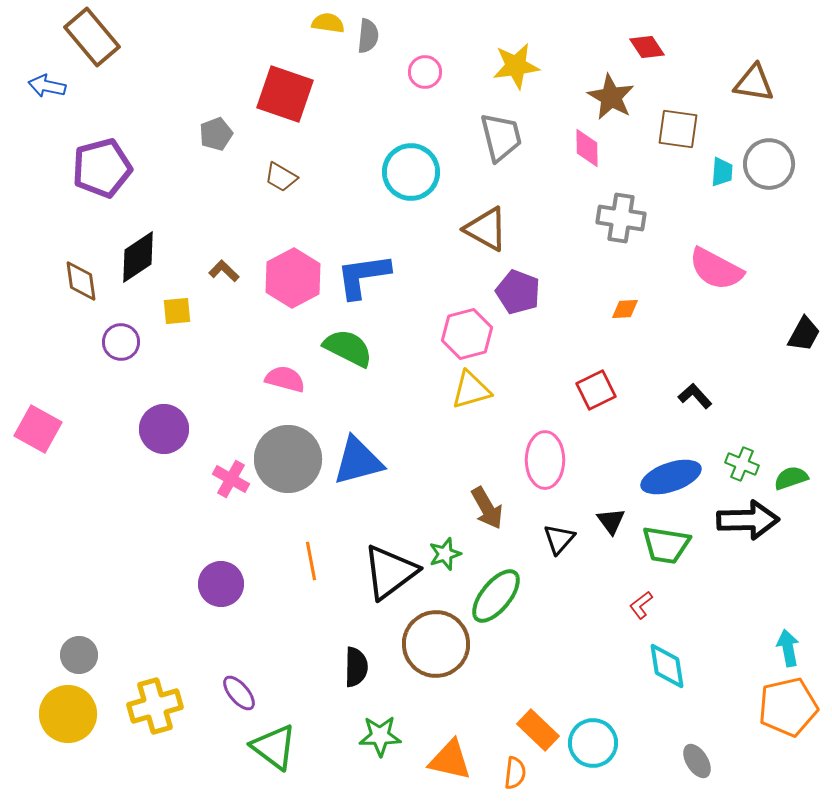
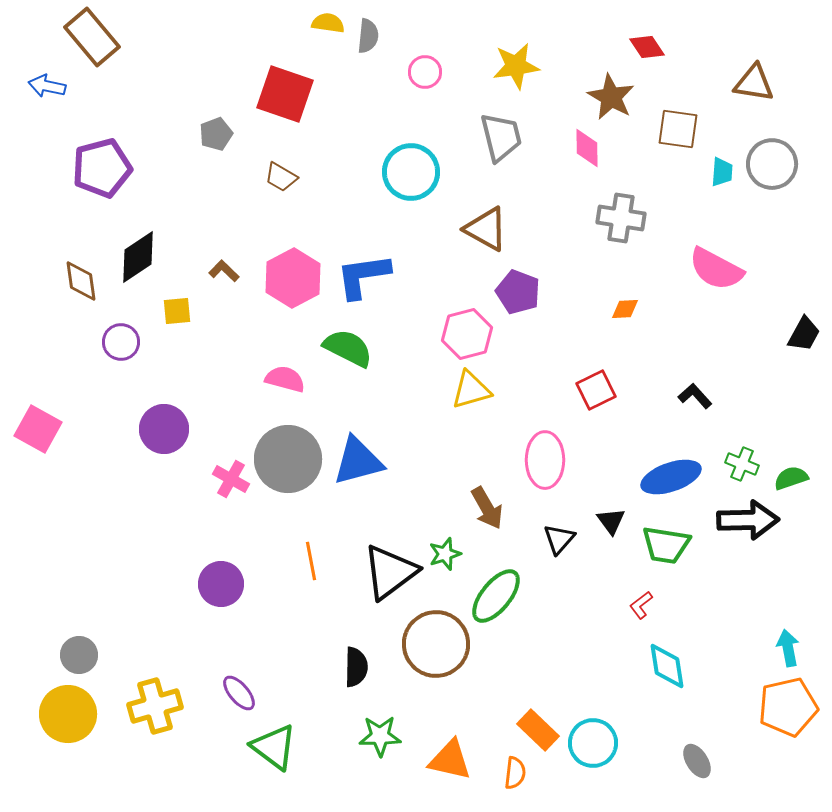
gray circle at (769, 164): moved 3 px right
